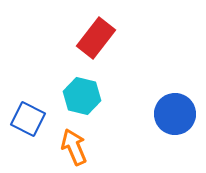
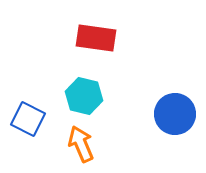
red rectangle: rotated 60 degrees clockwise
cyan hexagon: moved 2 px right
orange arrow: moved 7 px right, 3 px up
